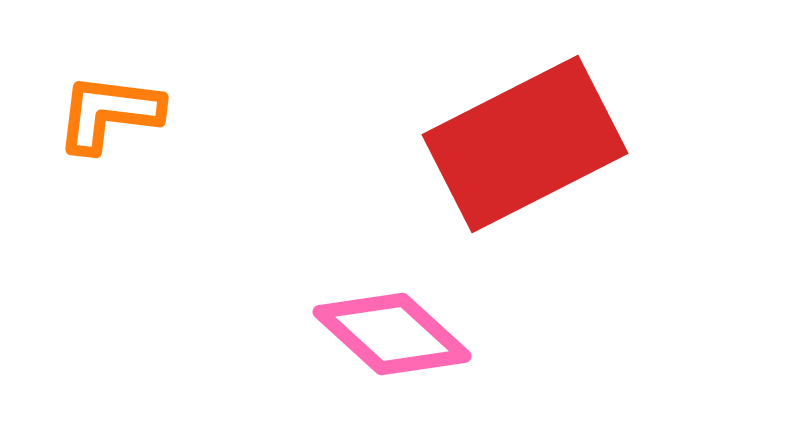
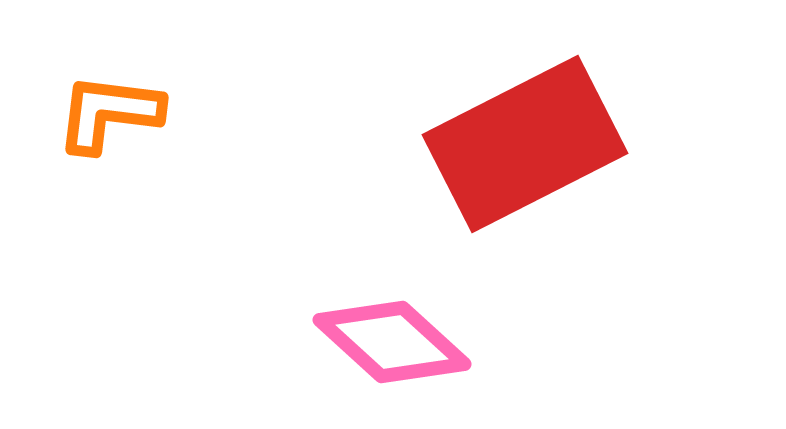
pink diamond: moved 8 px down
